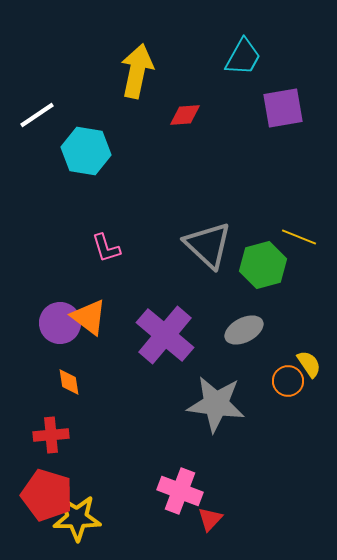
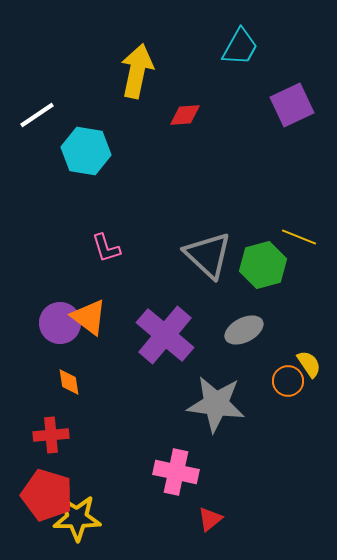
cyan trapezoid: moved 3 px left, 10 px up
purple square: moved 9 px right, 3 px up; rotated 15 degrees counterclockwise
gray triangle: moved 10 px down
pink cross: moved 4 px left, 19 px up; rotated 9 degrees counterclockwise
red triangle: rotated 8 degrees clockwise
